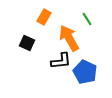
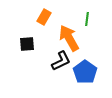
green line: rotated 40 degrees clockwise
black square: moved 1 px down; rotated 28 degrees counterclockwise
black L-shape: rotated 20 degrees counterclockwise
blue pentagon: rotated 10 degrees clockwise
